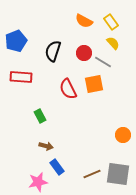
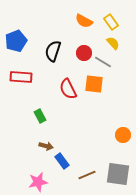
orange square: rotated 18 degrees clockwise
blue rectangle: moved 5 px right, 6 px up
brown line: moved 5 px left, 1 px down
